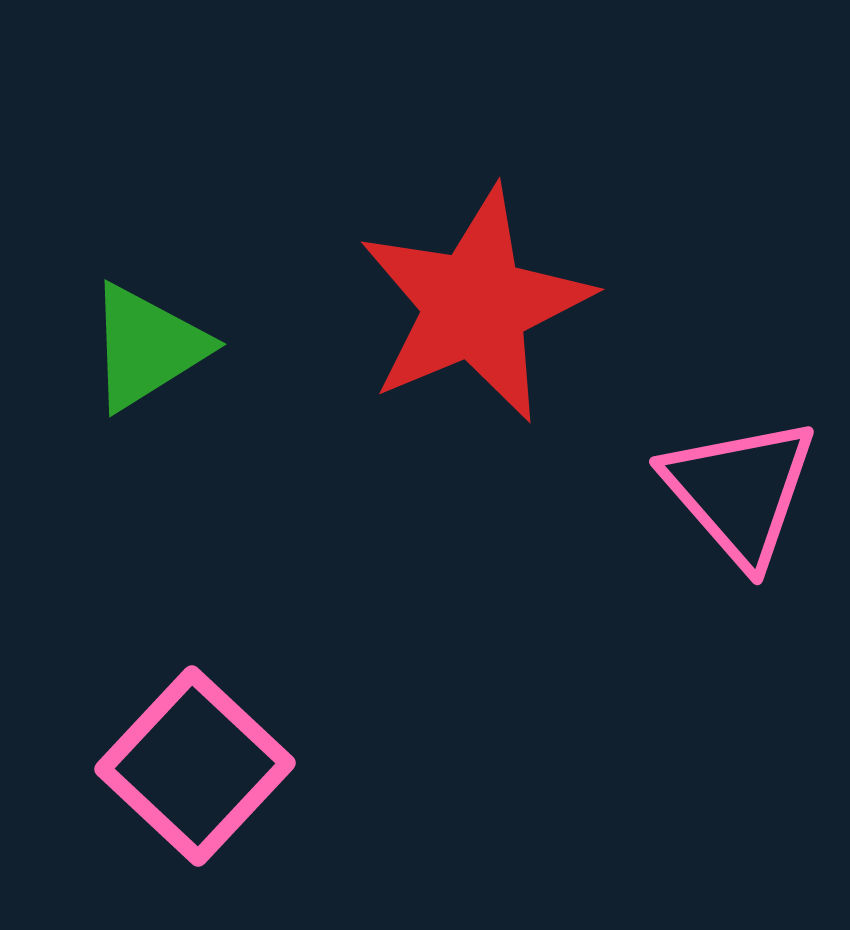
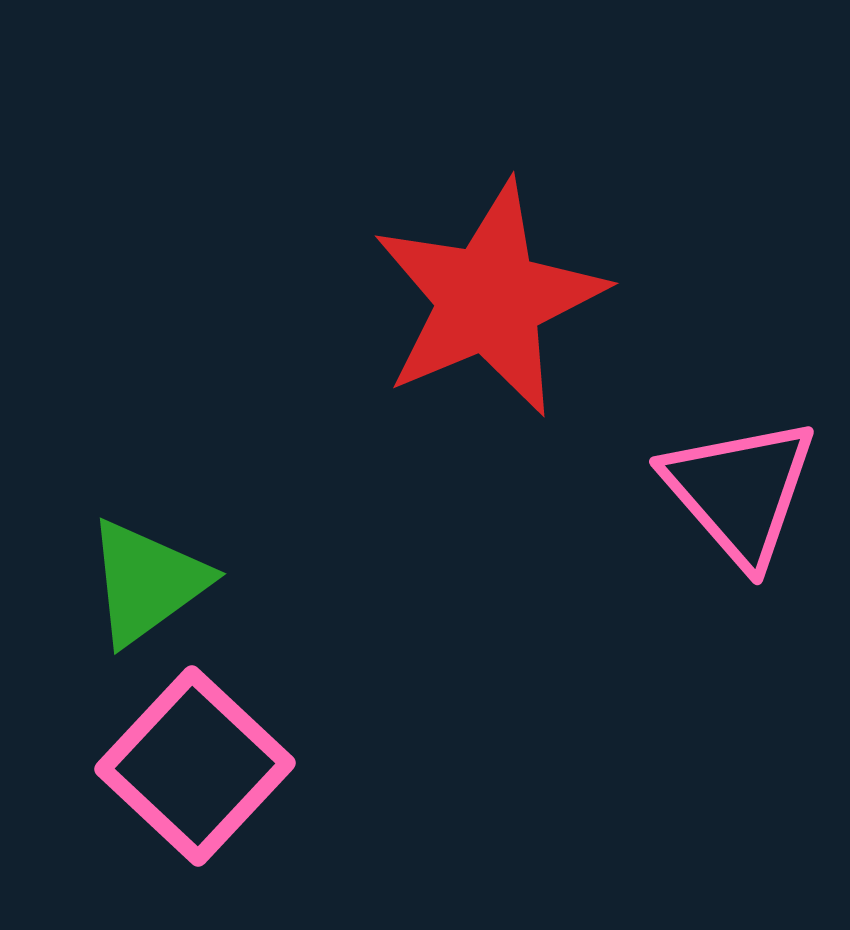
red star: moved 14 px right, 6 px up
green triangle: moved 235 px down; rotated 4 degrees counterclockwise
